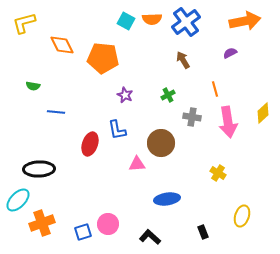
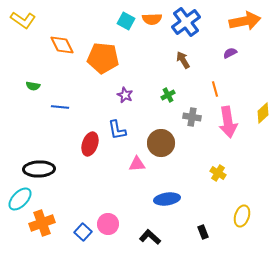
yellow L-shape: moved 1 px left, 3 px up; rotated 130 degrees counterclockwise
blue line: moved 4 px right, 5 px up
cyan ellipse: moved 2 px right, 1 px up
blue square: rotated 30 degrees counterclockwise
